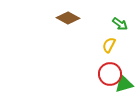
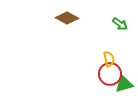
brown diamond: moved 1 px left
yellow semicircle: moved 14 px down; rotated 140 degrees clockwise
